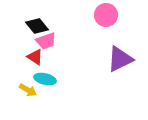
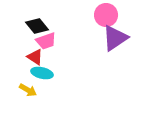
purple triangle: moved 5 px left, 21 px up; rotated 8 degrees counterclockwise
cyan ellipse: moved 3 px left, 6 px up
